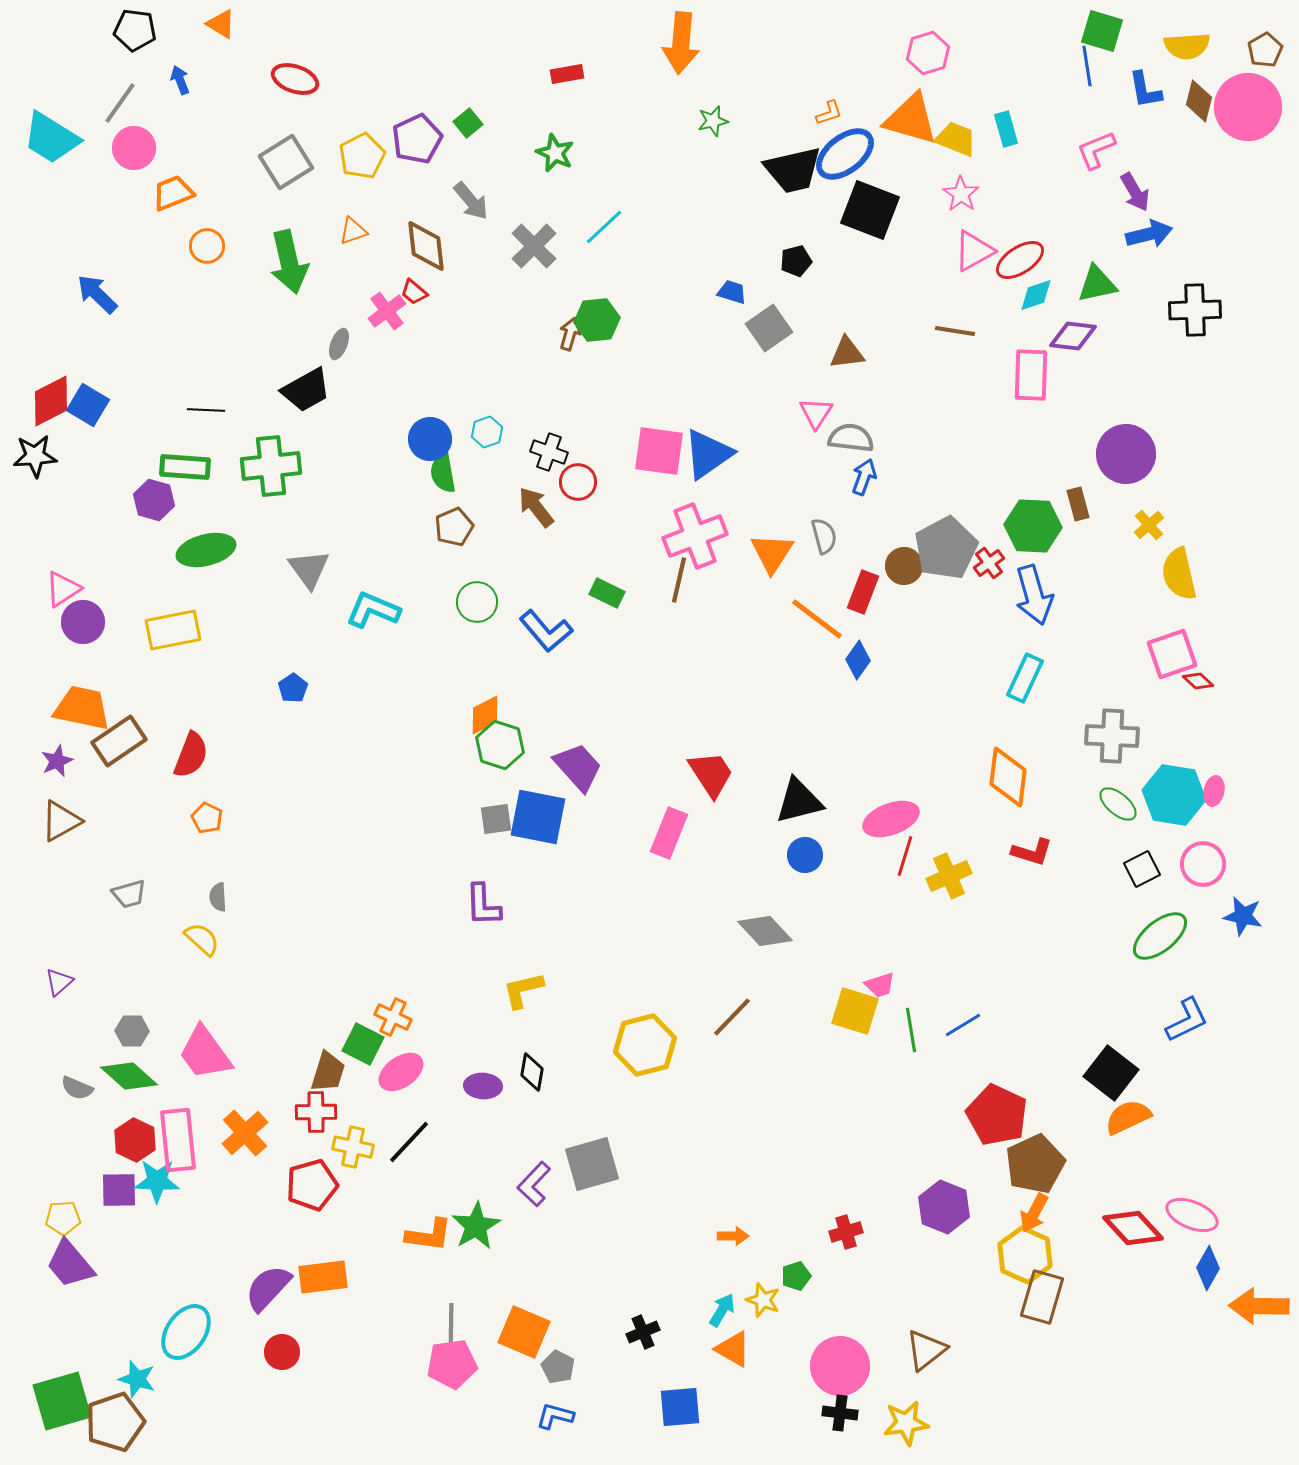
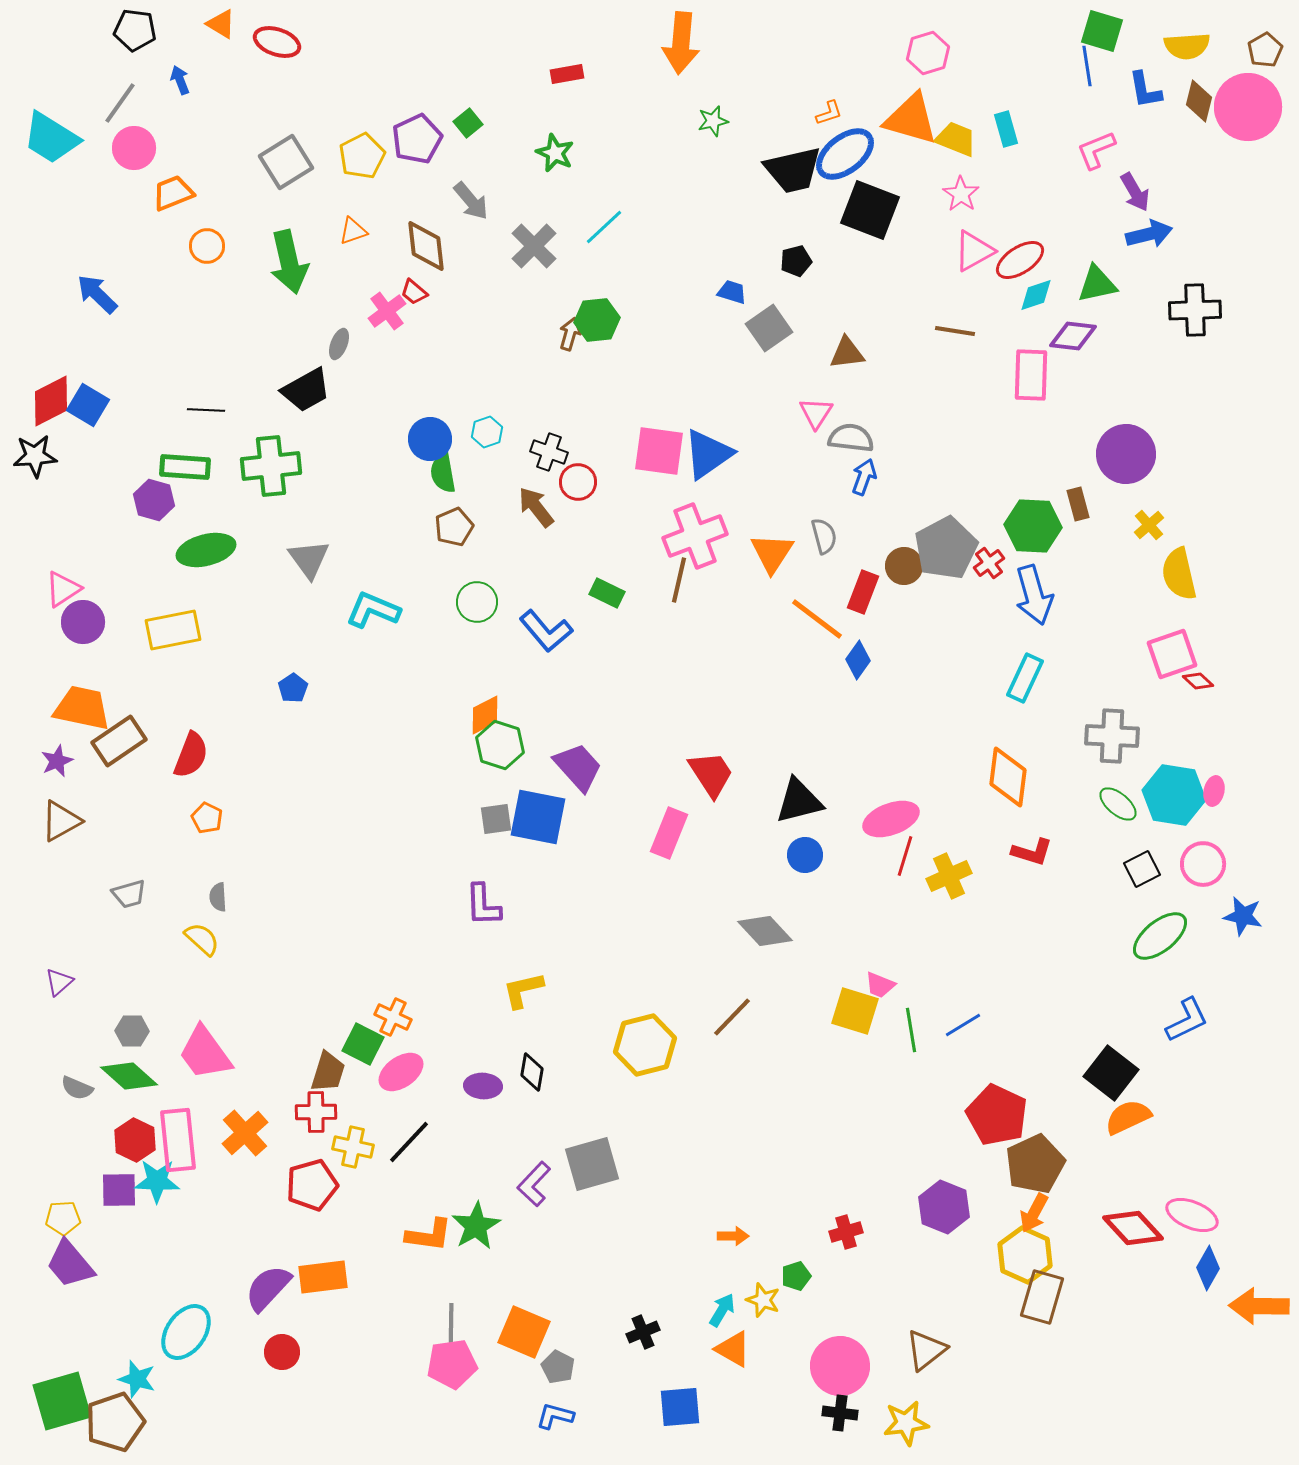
red ellipse at (295, 79): moved 18 px left, 37 px up
gray triangle at (309, 569): moved 10 px up
pink trapezoid at (880, 985): rotated 40 degrees clockwise
